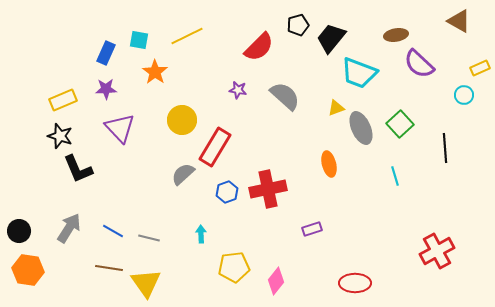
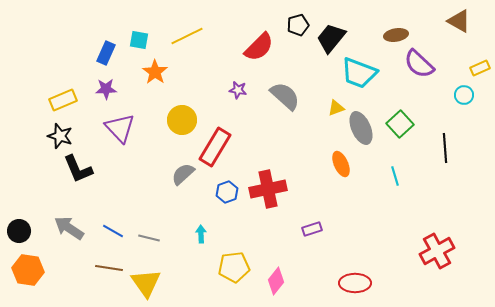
orange ellipse at (329, 164): moved 12 px right; rotated 10 degrees counterclockwise
gray arrow at (69, 228): rotated 88 degrees counterclockwise
